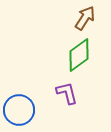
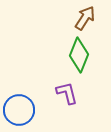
green diamond: rotated 32 degrees counterclockwise
